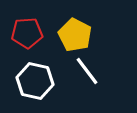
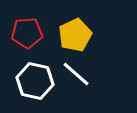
yellow pentagon: rotated 20 degrees clockwise
white line: moved 11 px left, 3 px down; rotated 12 degrees counterclockwise
